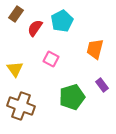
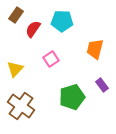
brown rectangle: moved 1 px down
cyan pentagon: rotated 30 degrees clockwise
red semicircle: moved 2 px left, 1 px down
pink square: rotated 28 degrees clockwise
yellow triangle: rotated 18 degrees clockwise
brown cross: rotated 16 degrees clockwise
